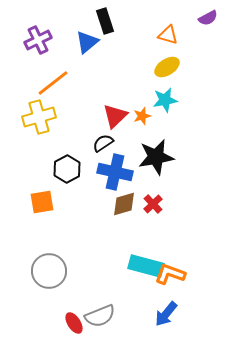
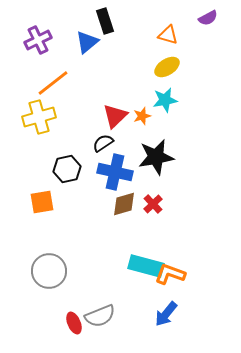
black hexagon: rotated 16 degrees clockwise
red ellipse: rotated 10 degrees clockwise
